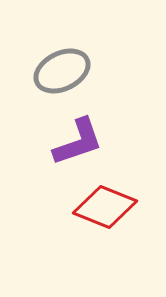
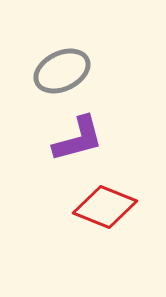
purple L-shape: moved 3 px up; rotated 4 degrees clockwise
